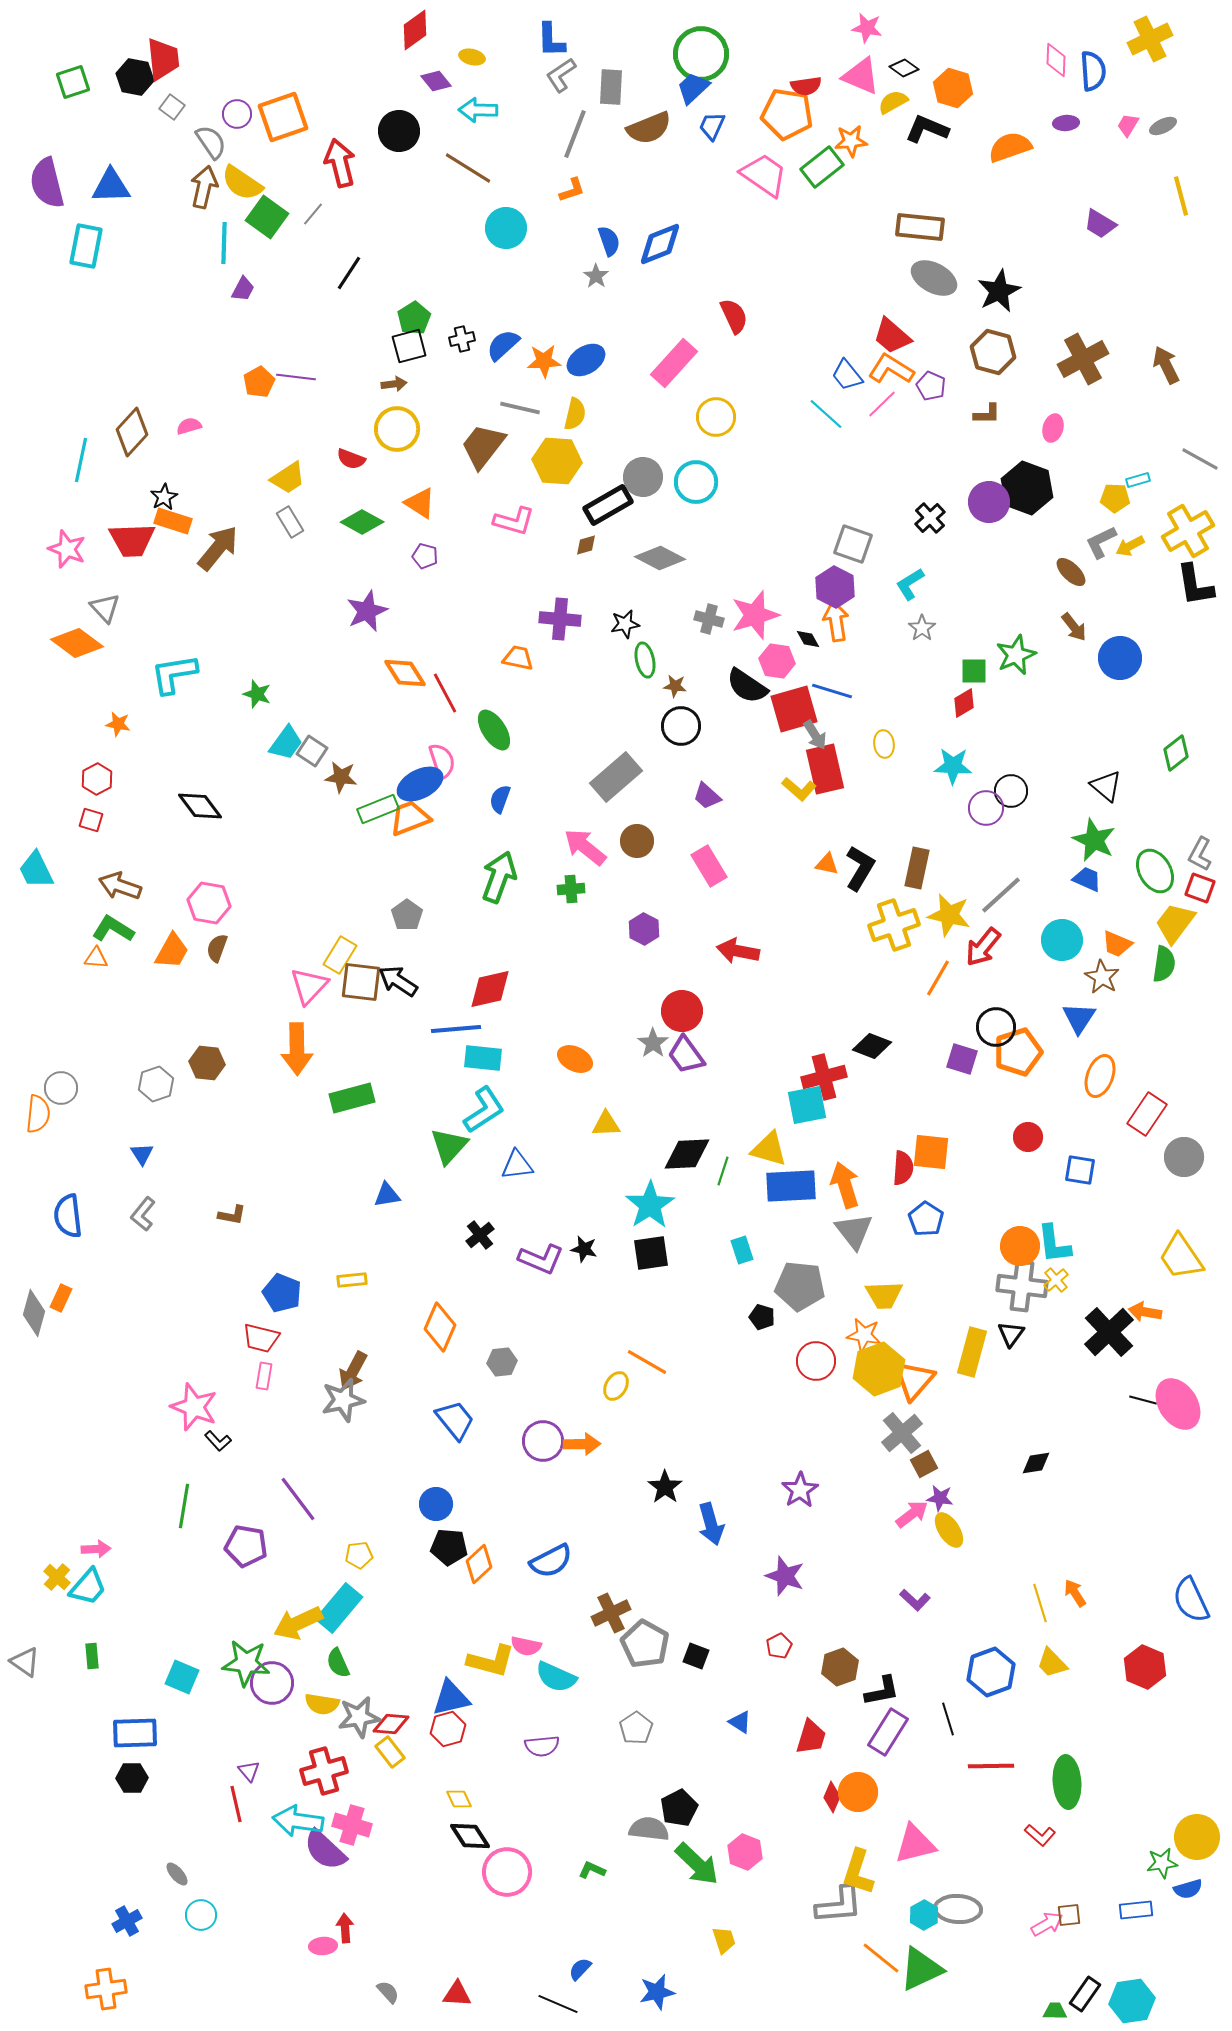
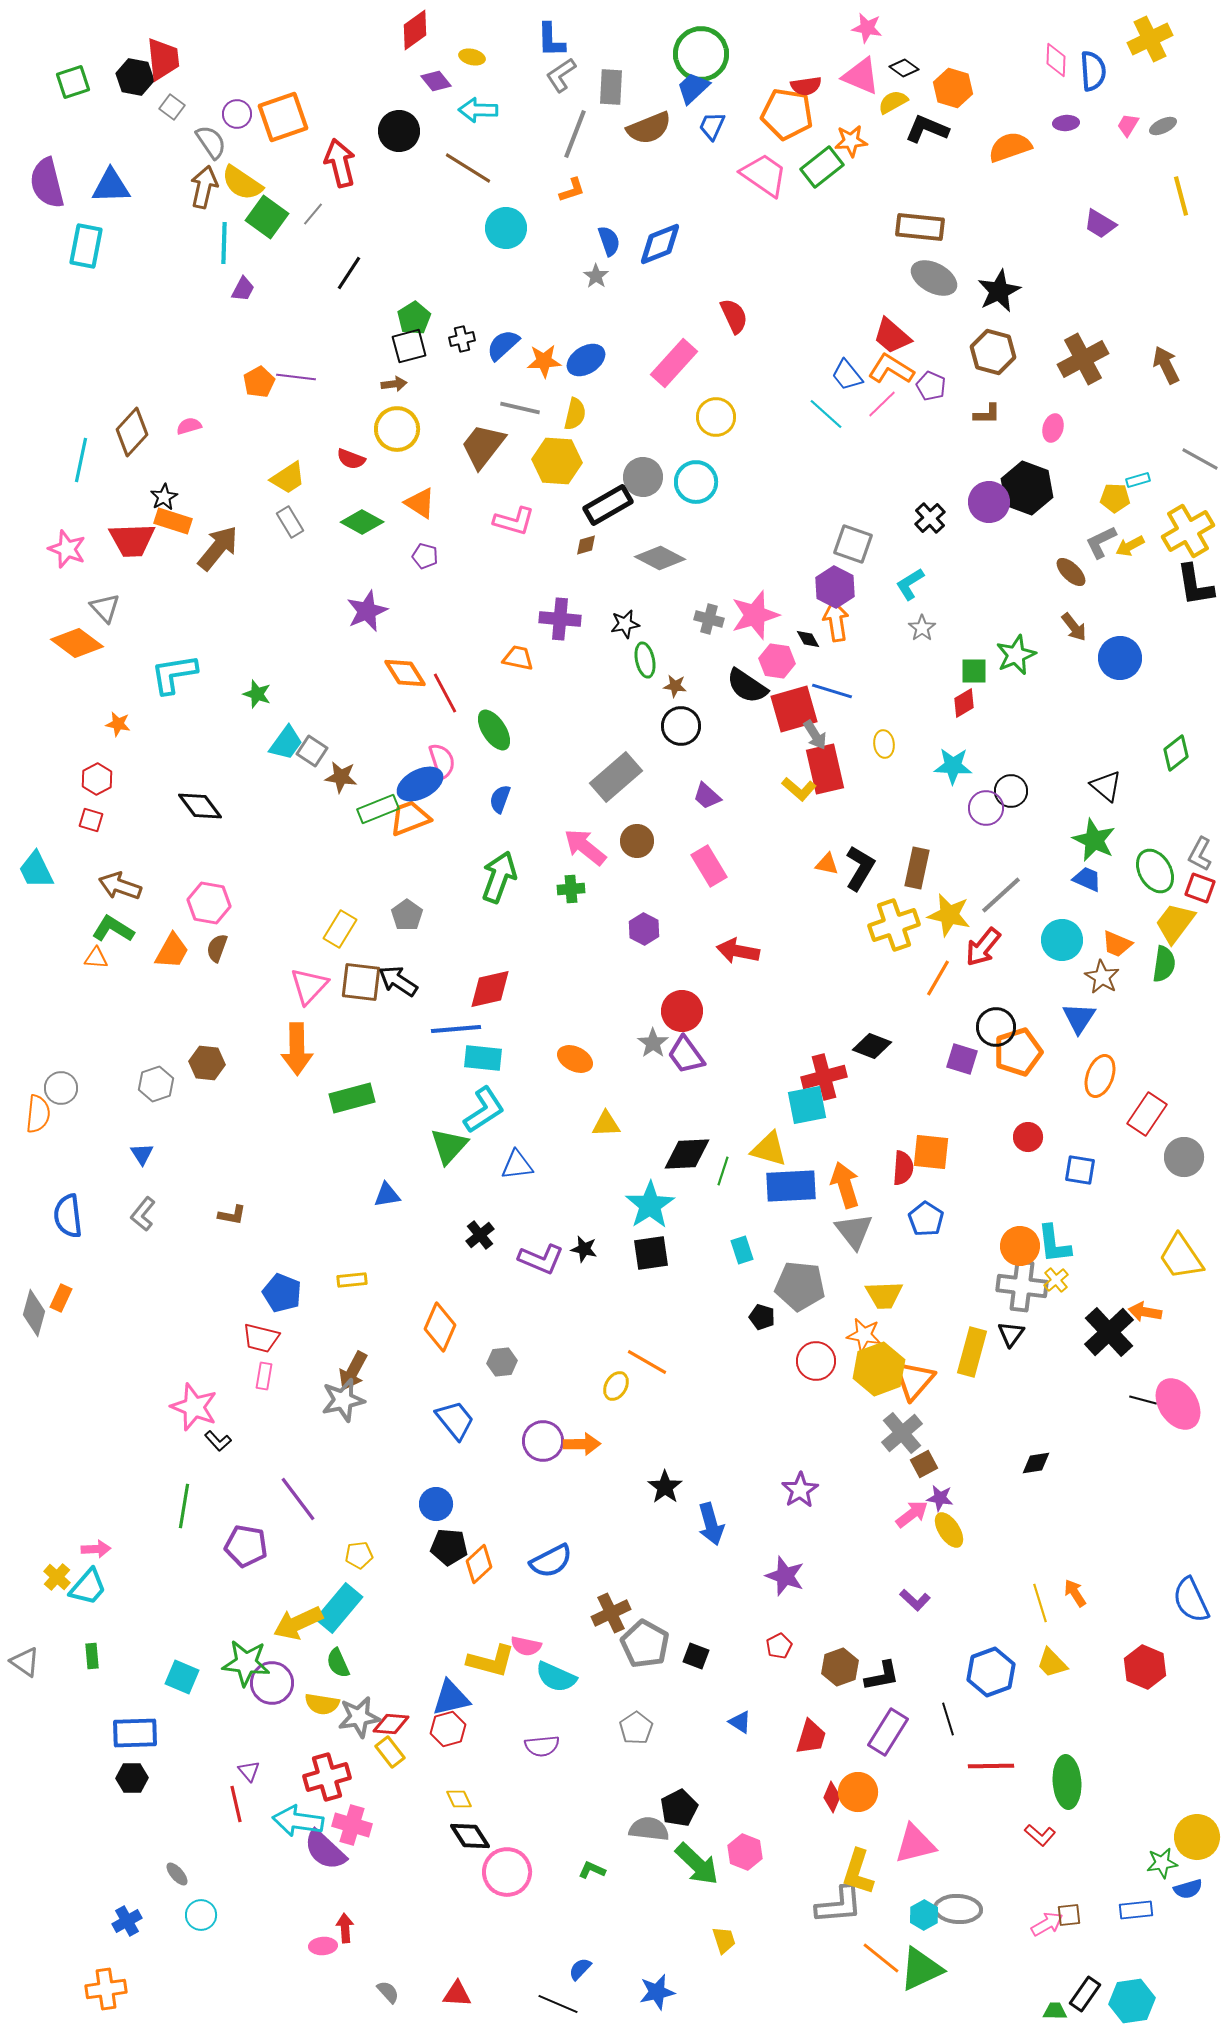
yellow rectangle at (340, 955): moved 26 px up
black L-shape at (882, 1691): moved 15 px up
red cross at (324, 1771): moved 3 px right, 6 px down
